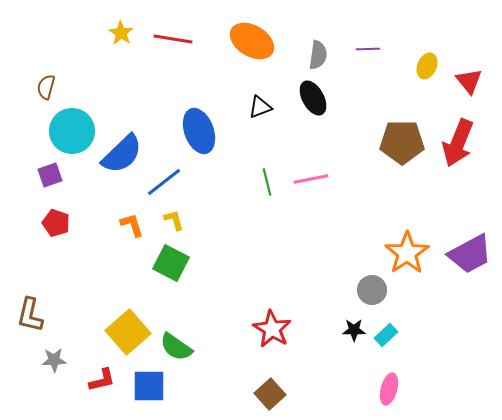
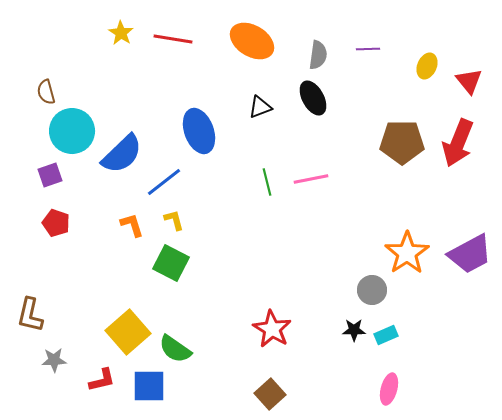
brown semicircle: moved 5 px down; rotated 30 degrees counterclockwise
cyan rectangle: rotated 20 degrees clockwise
green semicircle: moved 1 px left, 2 px down
